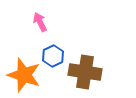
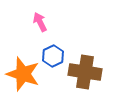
orange star: moved 1 px left, 1 px up
